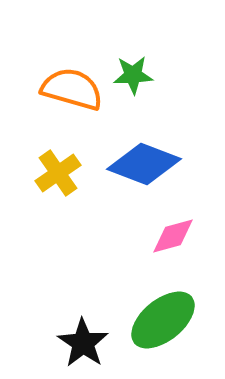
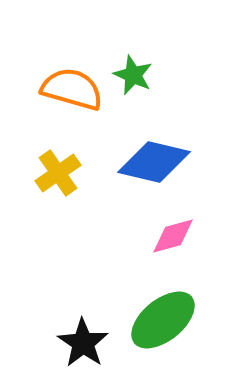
green star: rotated 27 degrees clockwise
blue diamond: moved 10 px right, 2 px up; rotated 8 degrees counterclockwise
